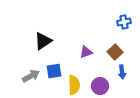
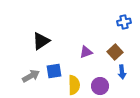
black triangle: moved 2 px left
